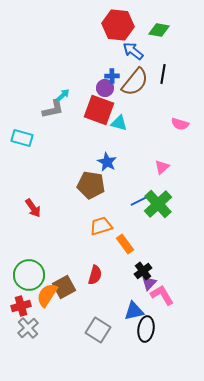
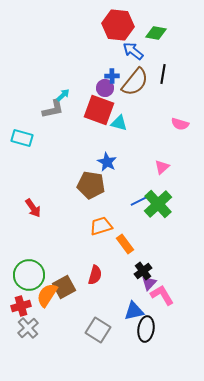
green diamond: moved 3 px left, 3 px down
